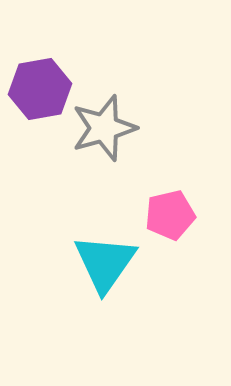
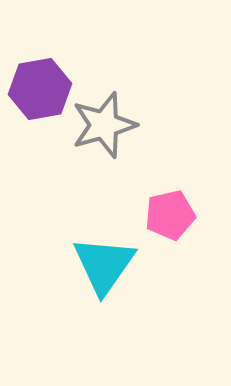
gray star: moved 3 px up
cyan triangle: moved 1 px left, 2 px down
